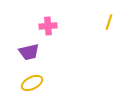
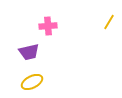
yellow line: rotated 14 degrees clockwise
yellow ellipse: moved 1 px up
